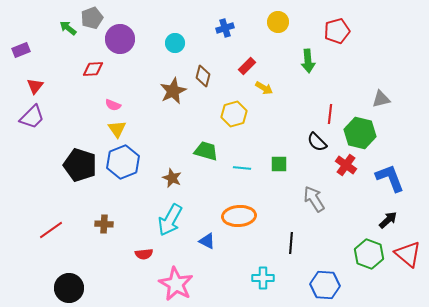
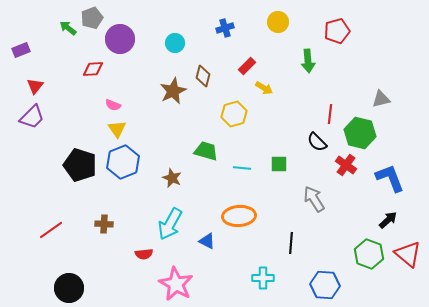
cyan arrow at (170, 220): moved 4 px down
